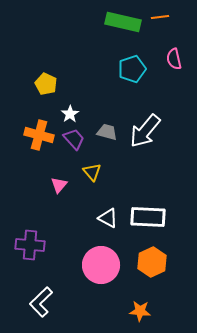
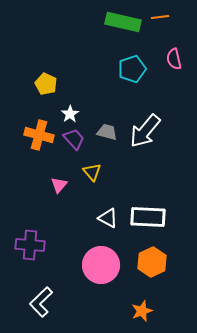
orange star: moved 2 px right; rotated 25 degrees counterclockwise
